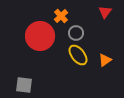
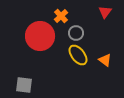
orange triangle: rotated 48 degrees counterclockwise
